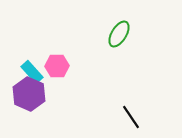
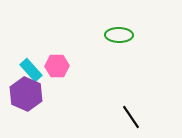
green ellipse: moved 1 px down; rotated 60 degrees clockwise
cyan rectangle: moved 1 px left, 2 px up
purple hexagon: moved 3 px left
